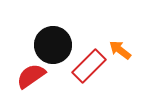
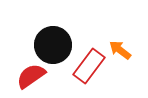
red rectangle: rotated 8 degrees counterclockwise
